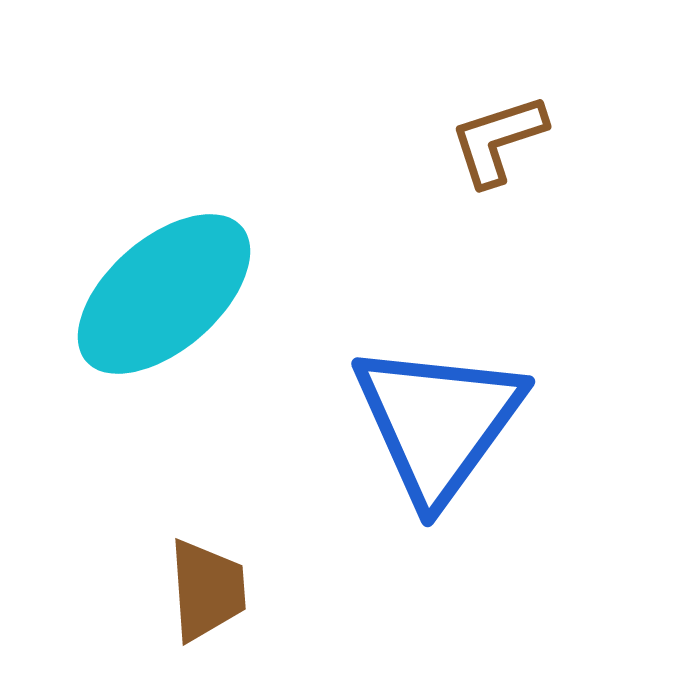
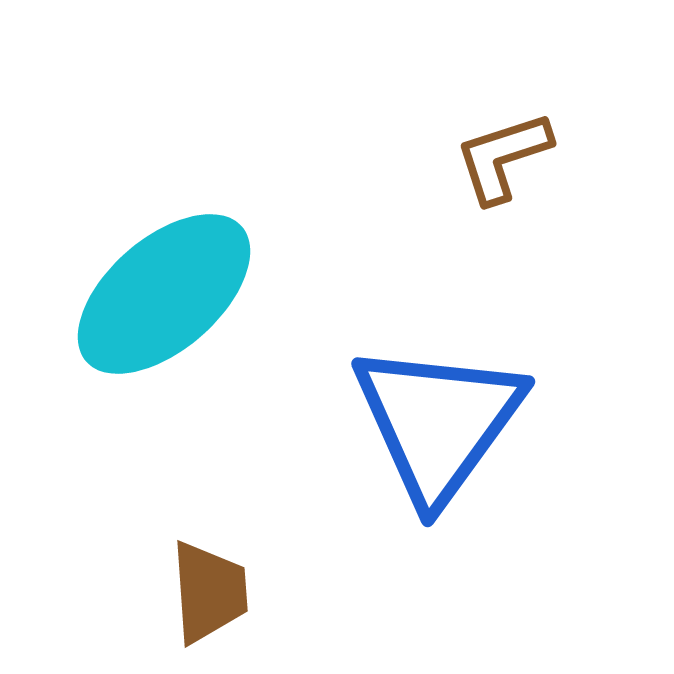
brown L-shape: moved 5 px right, 17 px down
brown trapezoid: moved 2 px right, 2 px down
